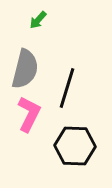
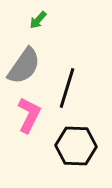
gray semicircle: moved 1 px left, 3 px up; rotated 21 degrees clockwise
pink L-shape: moved 1 px down
black hexagon: moved 1 px right
